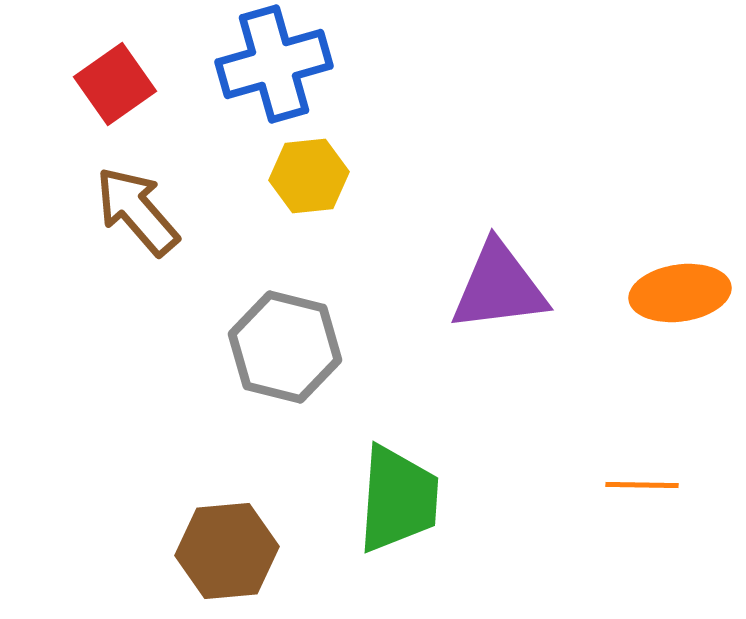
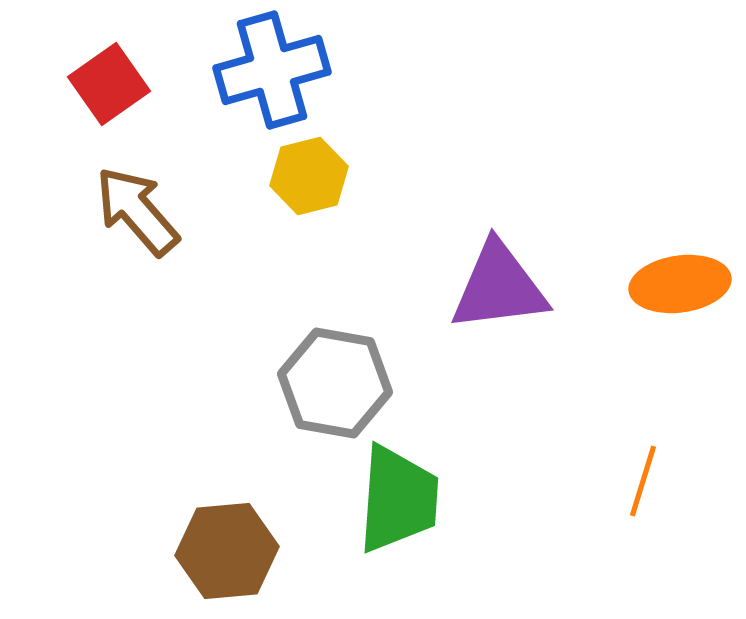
blue cross: moved 2 px left, 6 px down
red square: moved 6 px left
yellow hexagon: rotated 8 degrees counterclockwise
orange ellipse: moved 9 px up
gray hexagon: moved 50 px right, 36 px down; rotated 4 degrees counterclockwise
orange line: moved 1 px right, 4 px up; rotated 74 degrees counterclockwise
